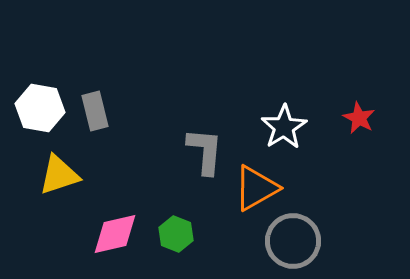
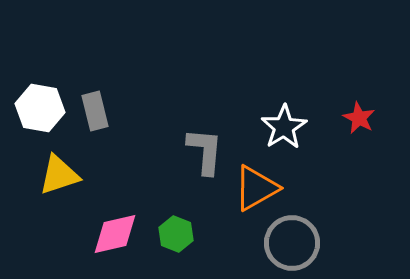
gray circle: moved 1 px left, 2 px down
